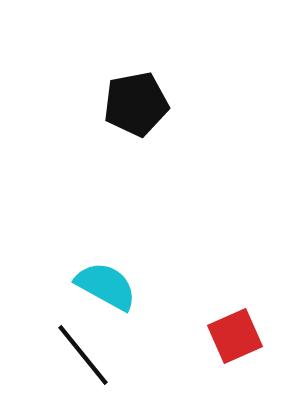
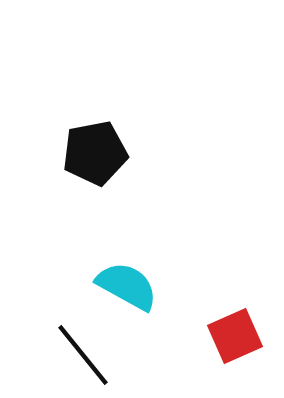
black pentagon: moved 41 px left, 49 px down
cyan semicircle: moved 21 px right
